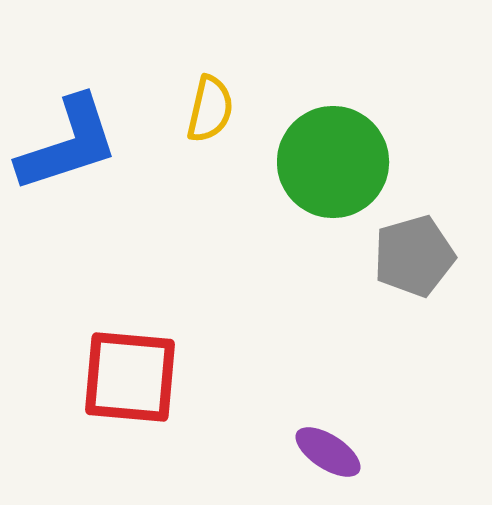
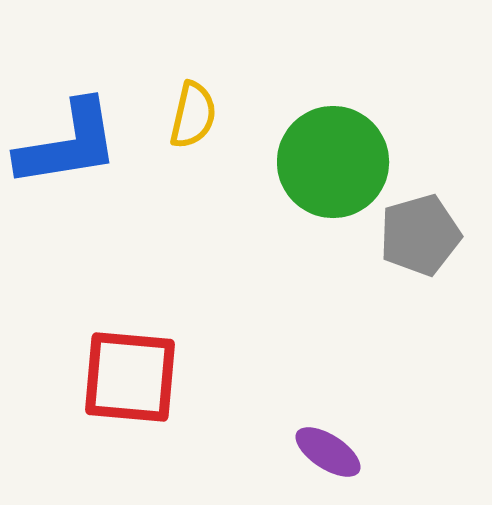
yellow semicircle: moved 17 px left, 6 px down
blue L-shape: rotated 9 degrees clockwise
gray pentagon: moved 6 px right, 21 px up
